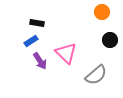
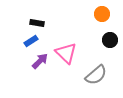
orange circle: moved 2 px down
purple arrow: rotated 102 degrees counterclockwise
